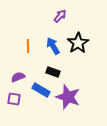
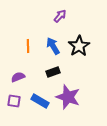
black star: moved 1 px right, 3 px down
black rectangle: rotated 40 degrees counterclockwise
blue rectangle: moved 1 px left, 11 px down
purple square: moved 2 px down
